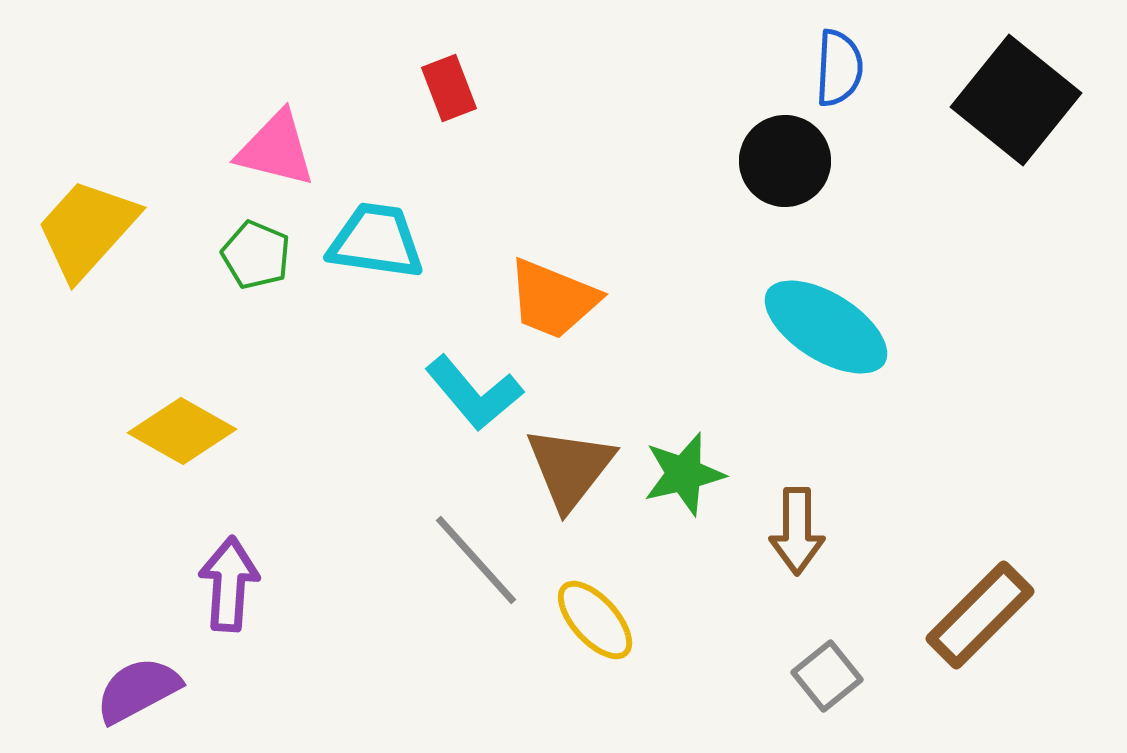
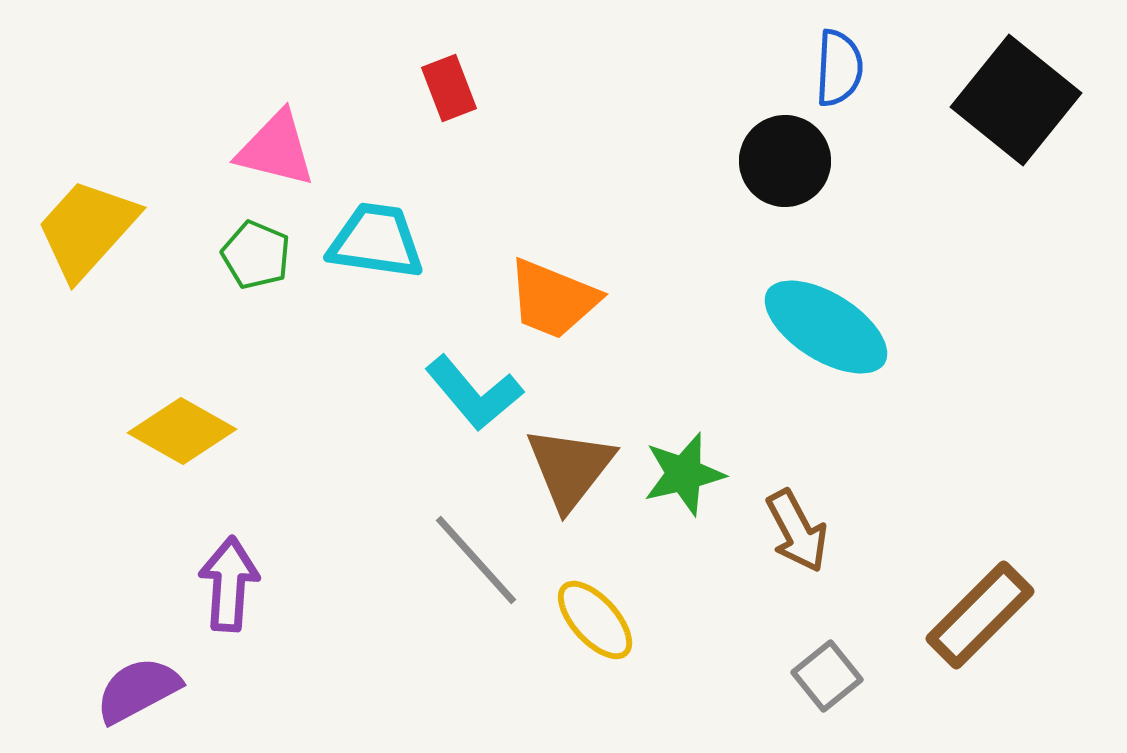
brown arrow: rotated 28 degrees counterclockwise
